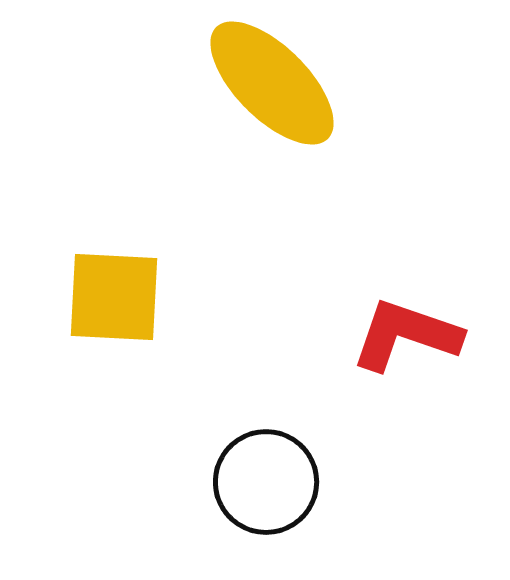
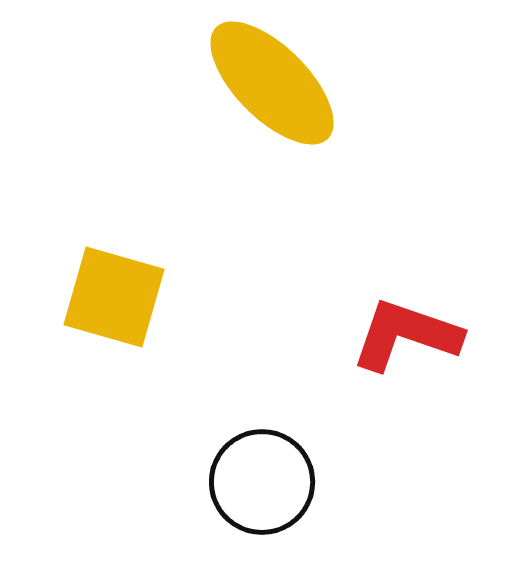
yellow square: rotated 13 degrees clockwise
black circle: moved 4 px left
